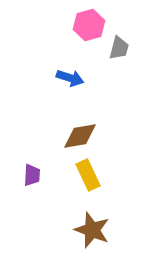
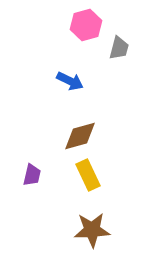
pink hexagon: moved 3 px left
blue arrow: moved 3 px down; rotated 8 degrees clockwise
brown diamond: rotated 6 degrees counterclockwise
purple trapezoid: rotated 10 degrees clockwise
brown star: rotated 24 degrees counterclockwise
